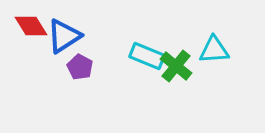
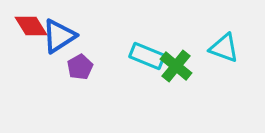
blue triangle: moved 5 px left
cyan triangle: moved 10 px right, 2 px up; rotated 24 degrees clockwise
purple pentagon: rotated 15 degrees clockwise
